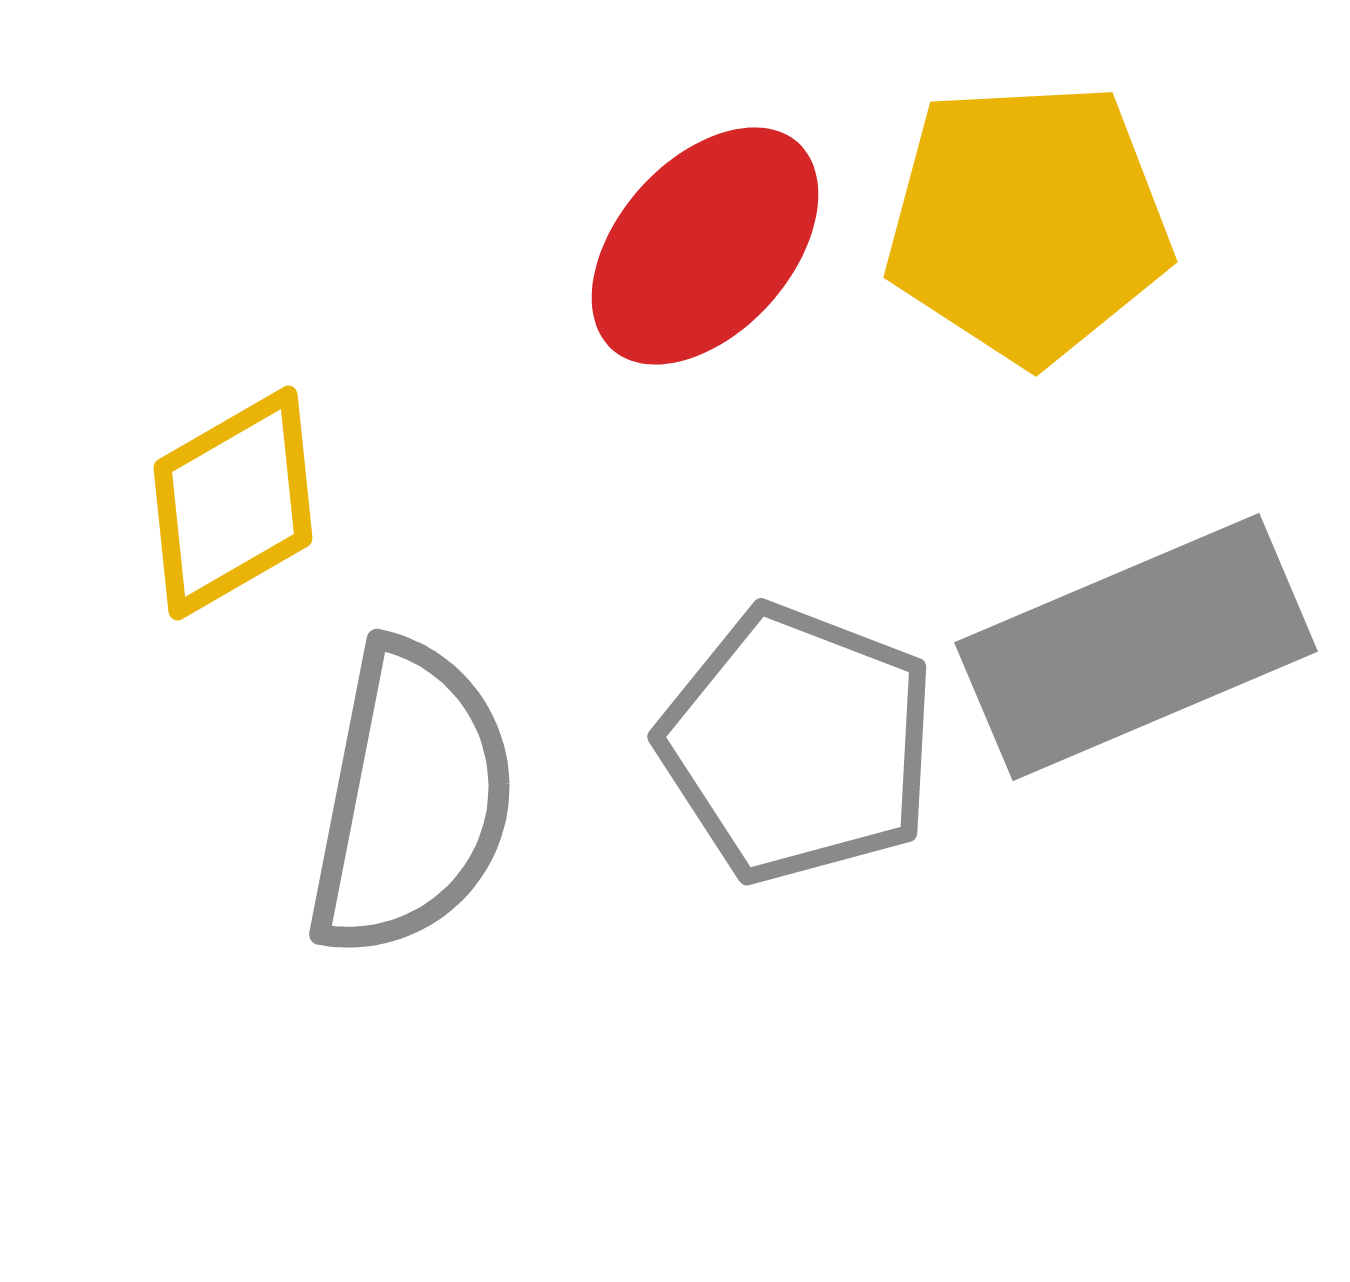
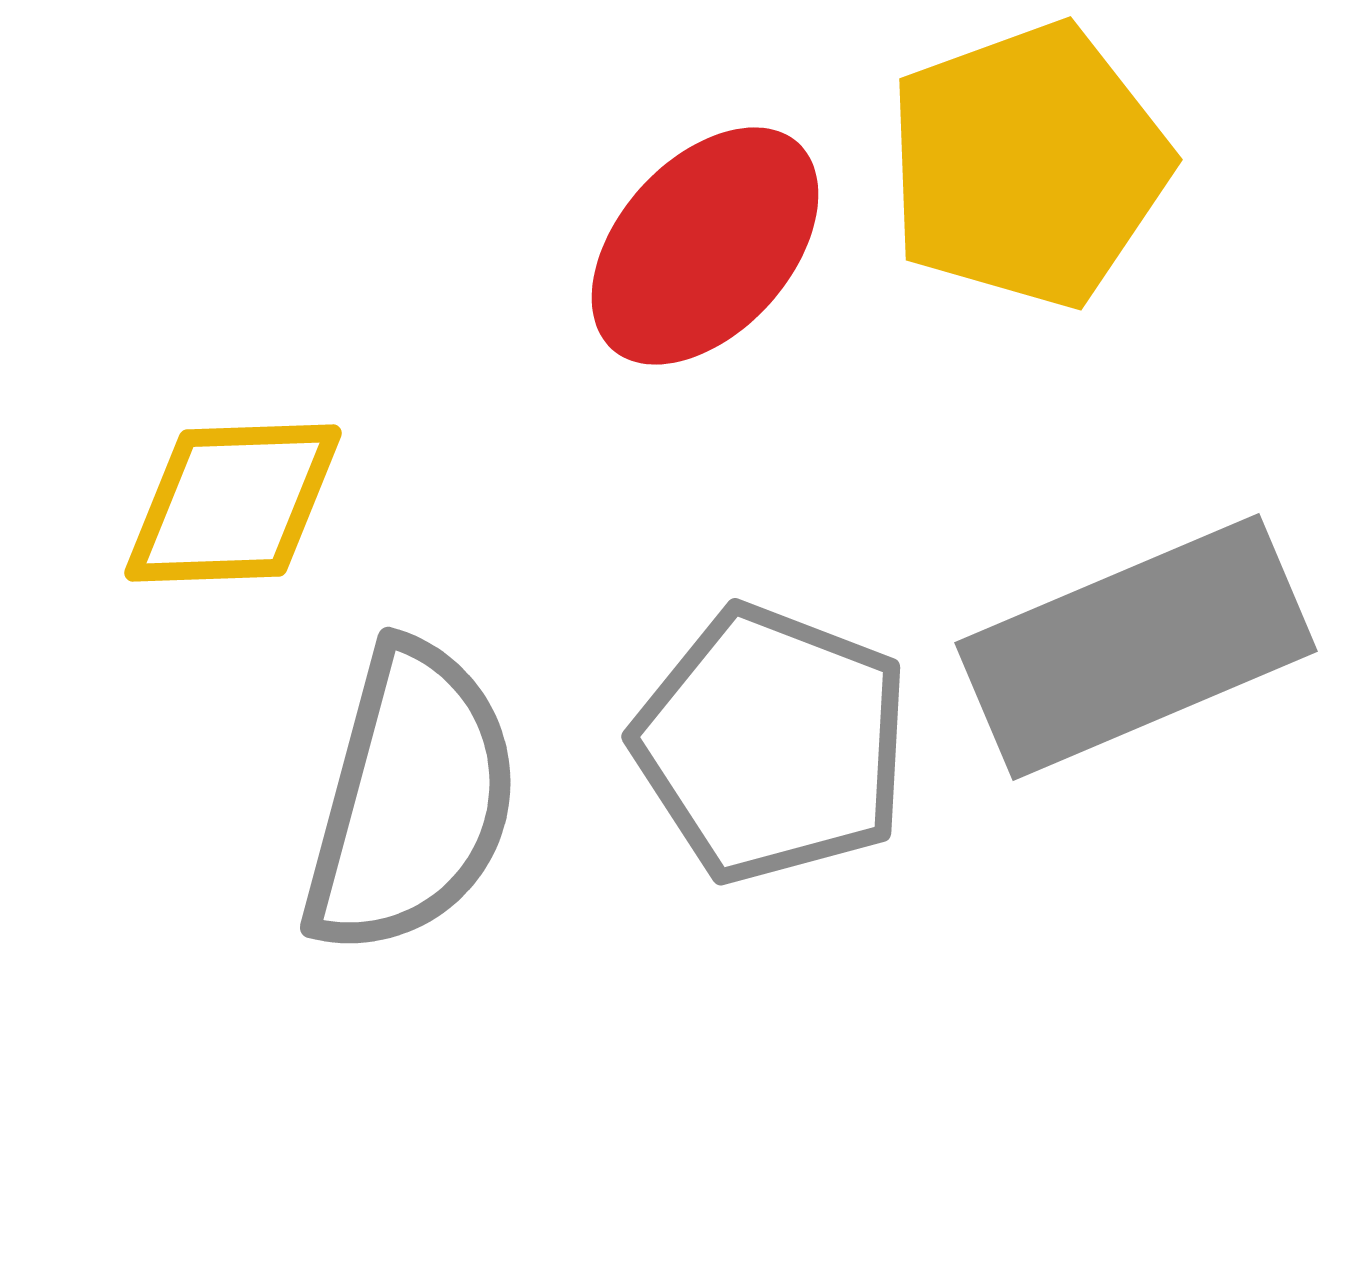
yellow pentagon: moved 57 px up; rotated 17 degrees counterclockwise
yellow diamond: rotated 28 degrees clockwise
gray pentagon: moved 26 px left
gray semicircle: rotated 4 degrees clockwise
